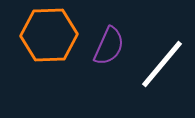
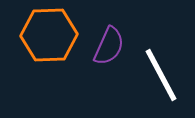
white line: moved 1 px left, 11 px down; rotated 68 degrees counterclockwise
